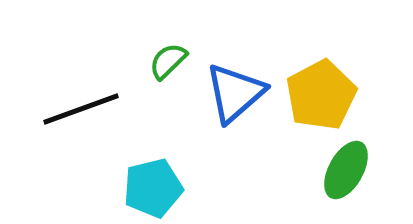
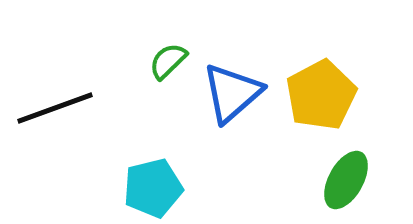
blue triangle: moved 3 px left
black line: moved 26 px left, 1 px up
green ellipse: moved 10 px down
